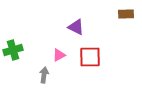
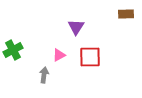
purple triangle: rotated 36 degrees clockwise
green cross: rotated 12 degrees counterclockwise
